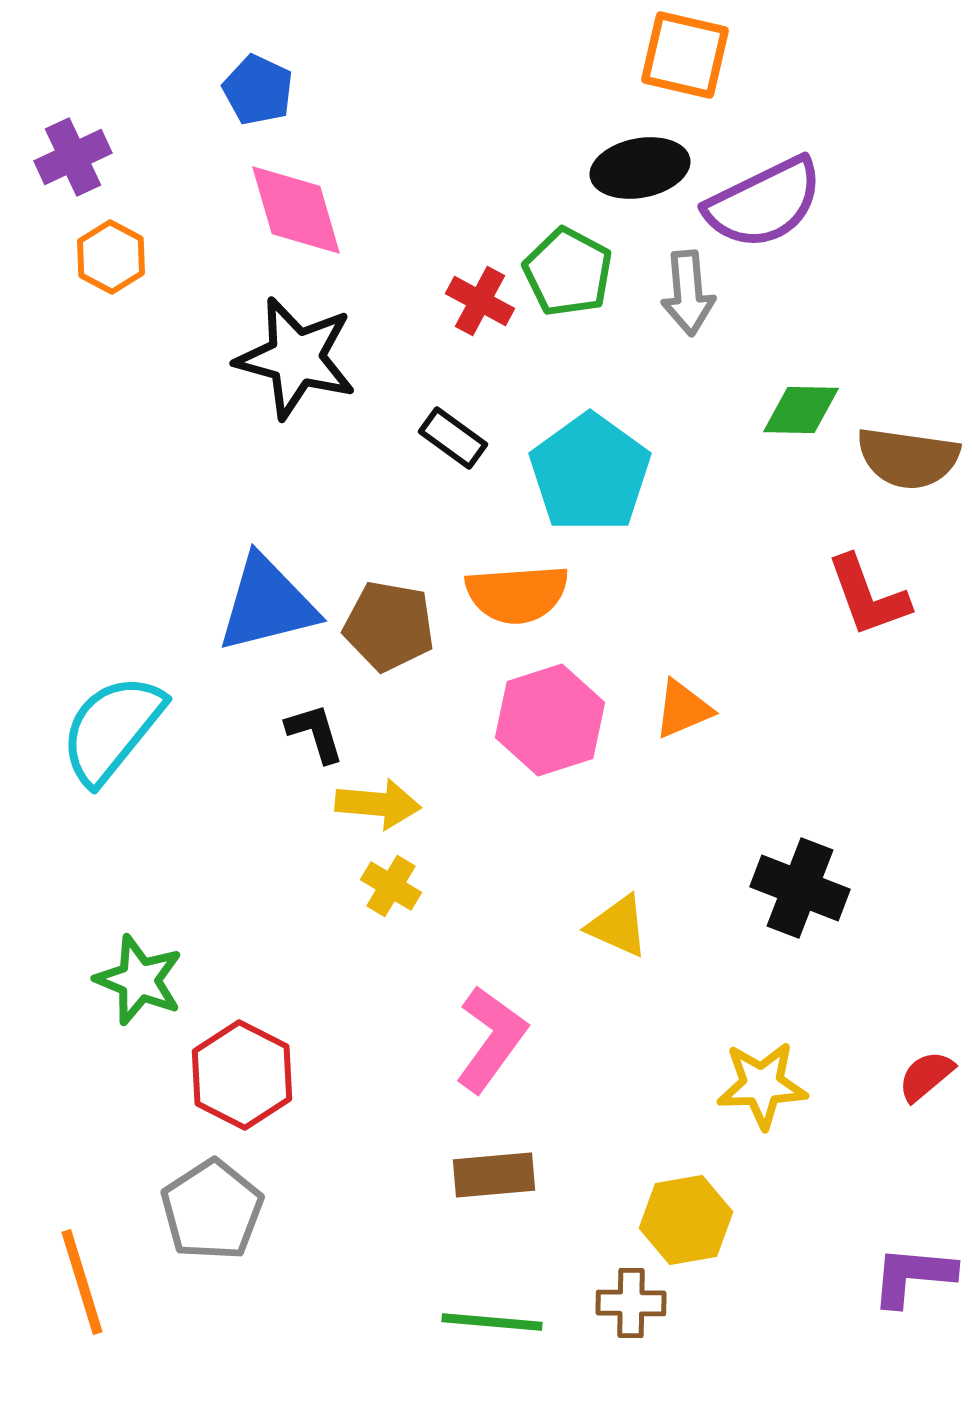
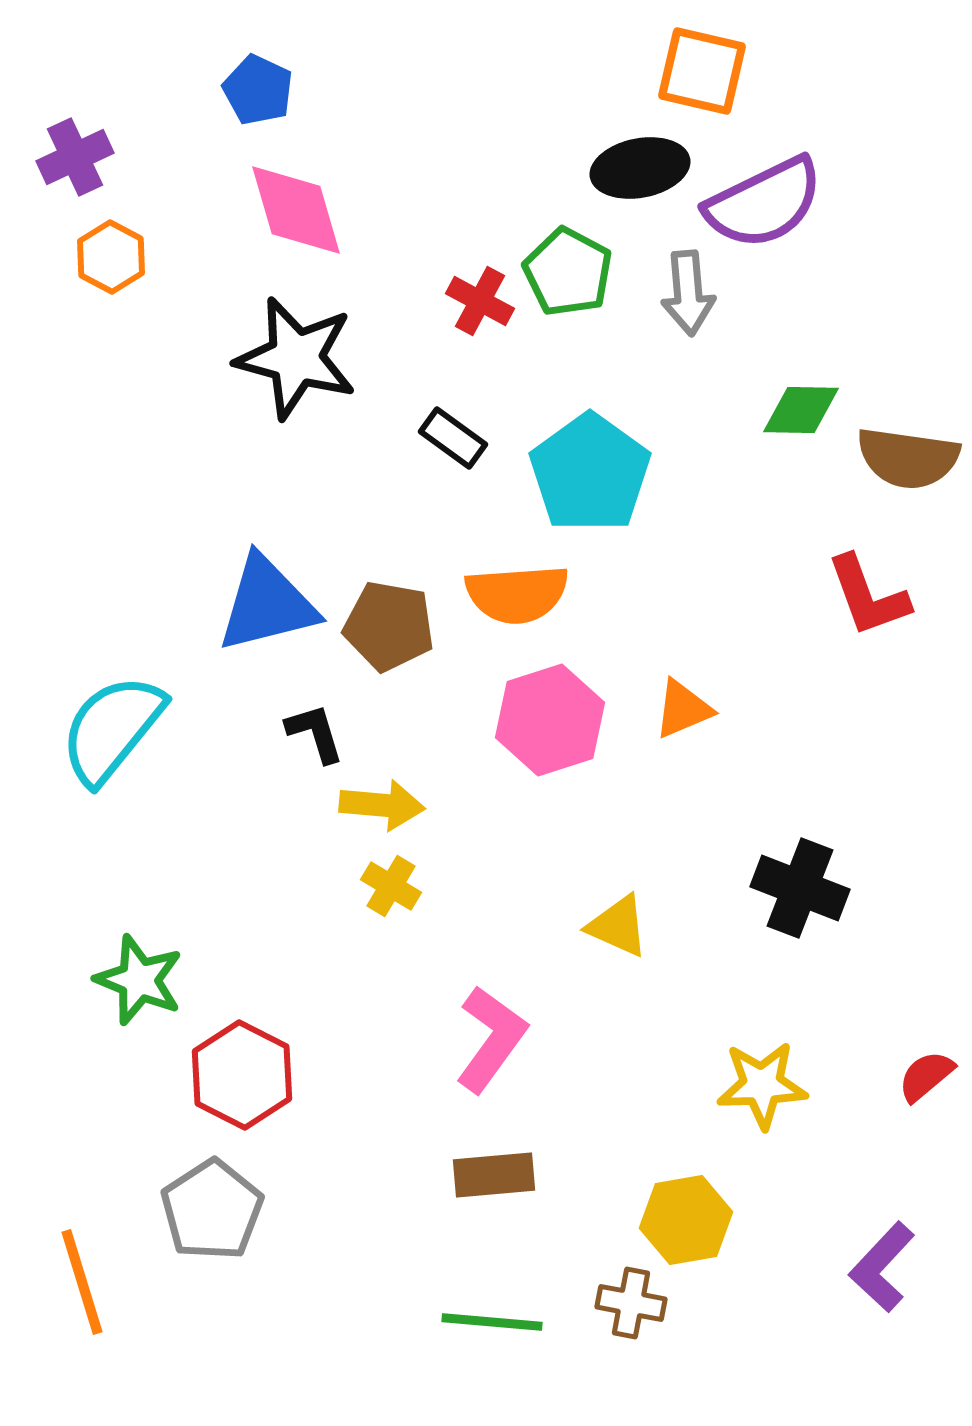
orange square: moved 17 px right, 16 px down
purple cross: moved 2 px right
yellow arrow: moved 4 px right, 1 px down
purple L-shape: moved 31 px left, 9 px up; rotated 52 degrees counterclockwise
brown cross: rotated 10 degrees clockwise
